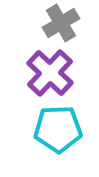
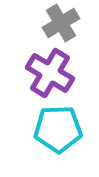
purple cross: rotated 12 degrees counterclockwise
